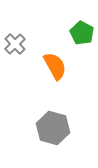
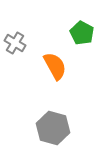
gray cross: moved 1 px up; rotated 15 degrees counterclockwise
